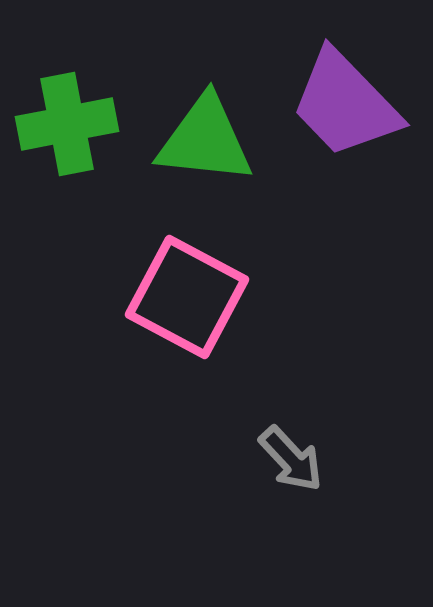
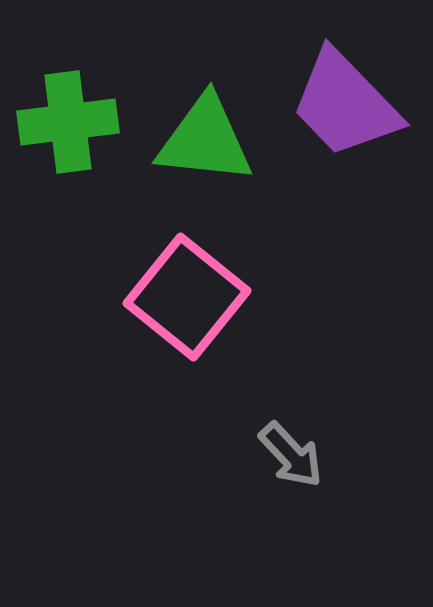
green cross: moved 1 px right, 2 px up; rotated 4 degrees clockwise
pink square: rotated 11 degrees clockwise
gray arrow: moved 4 px up
